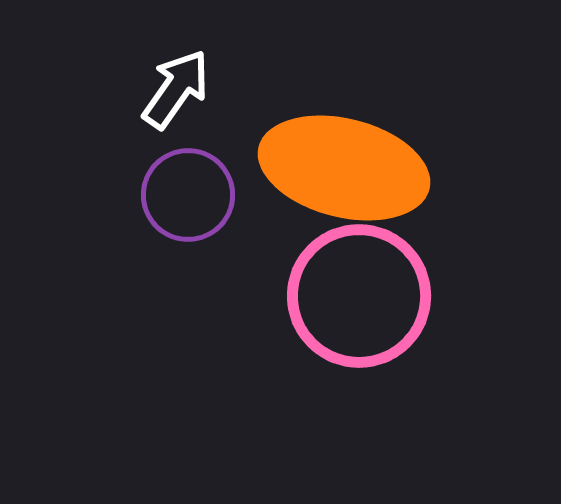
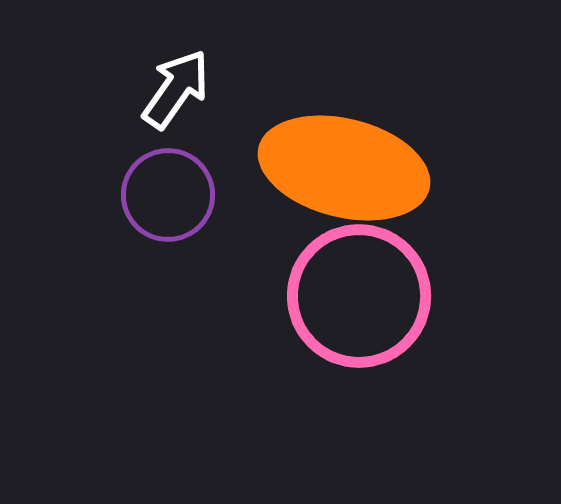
purple circle: moved 20 px left
